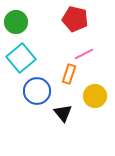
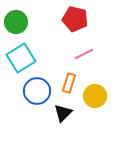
cyan square: rotated 8 degrees clockwise
orange rectangle: moved 9 px down
black triangle: rotated 24 degrees clockwise
